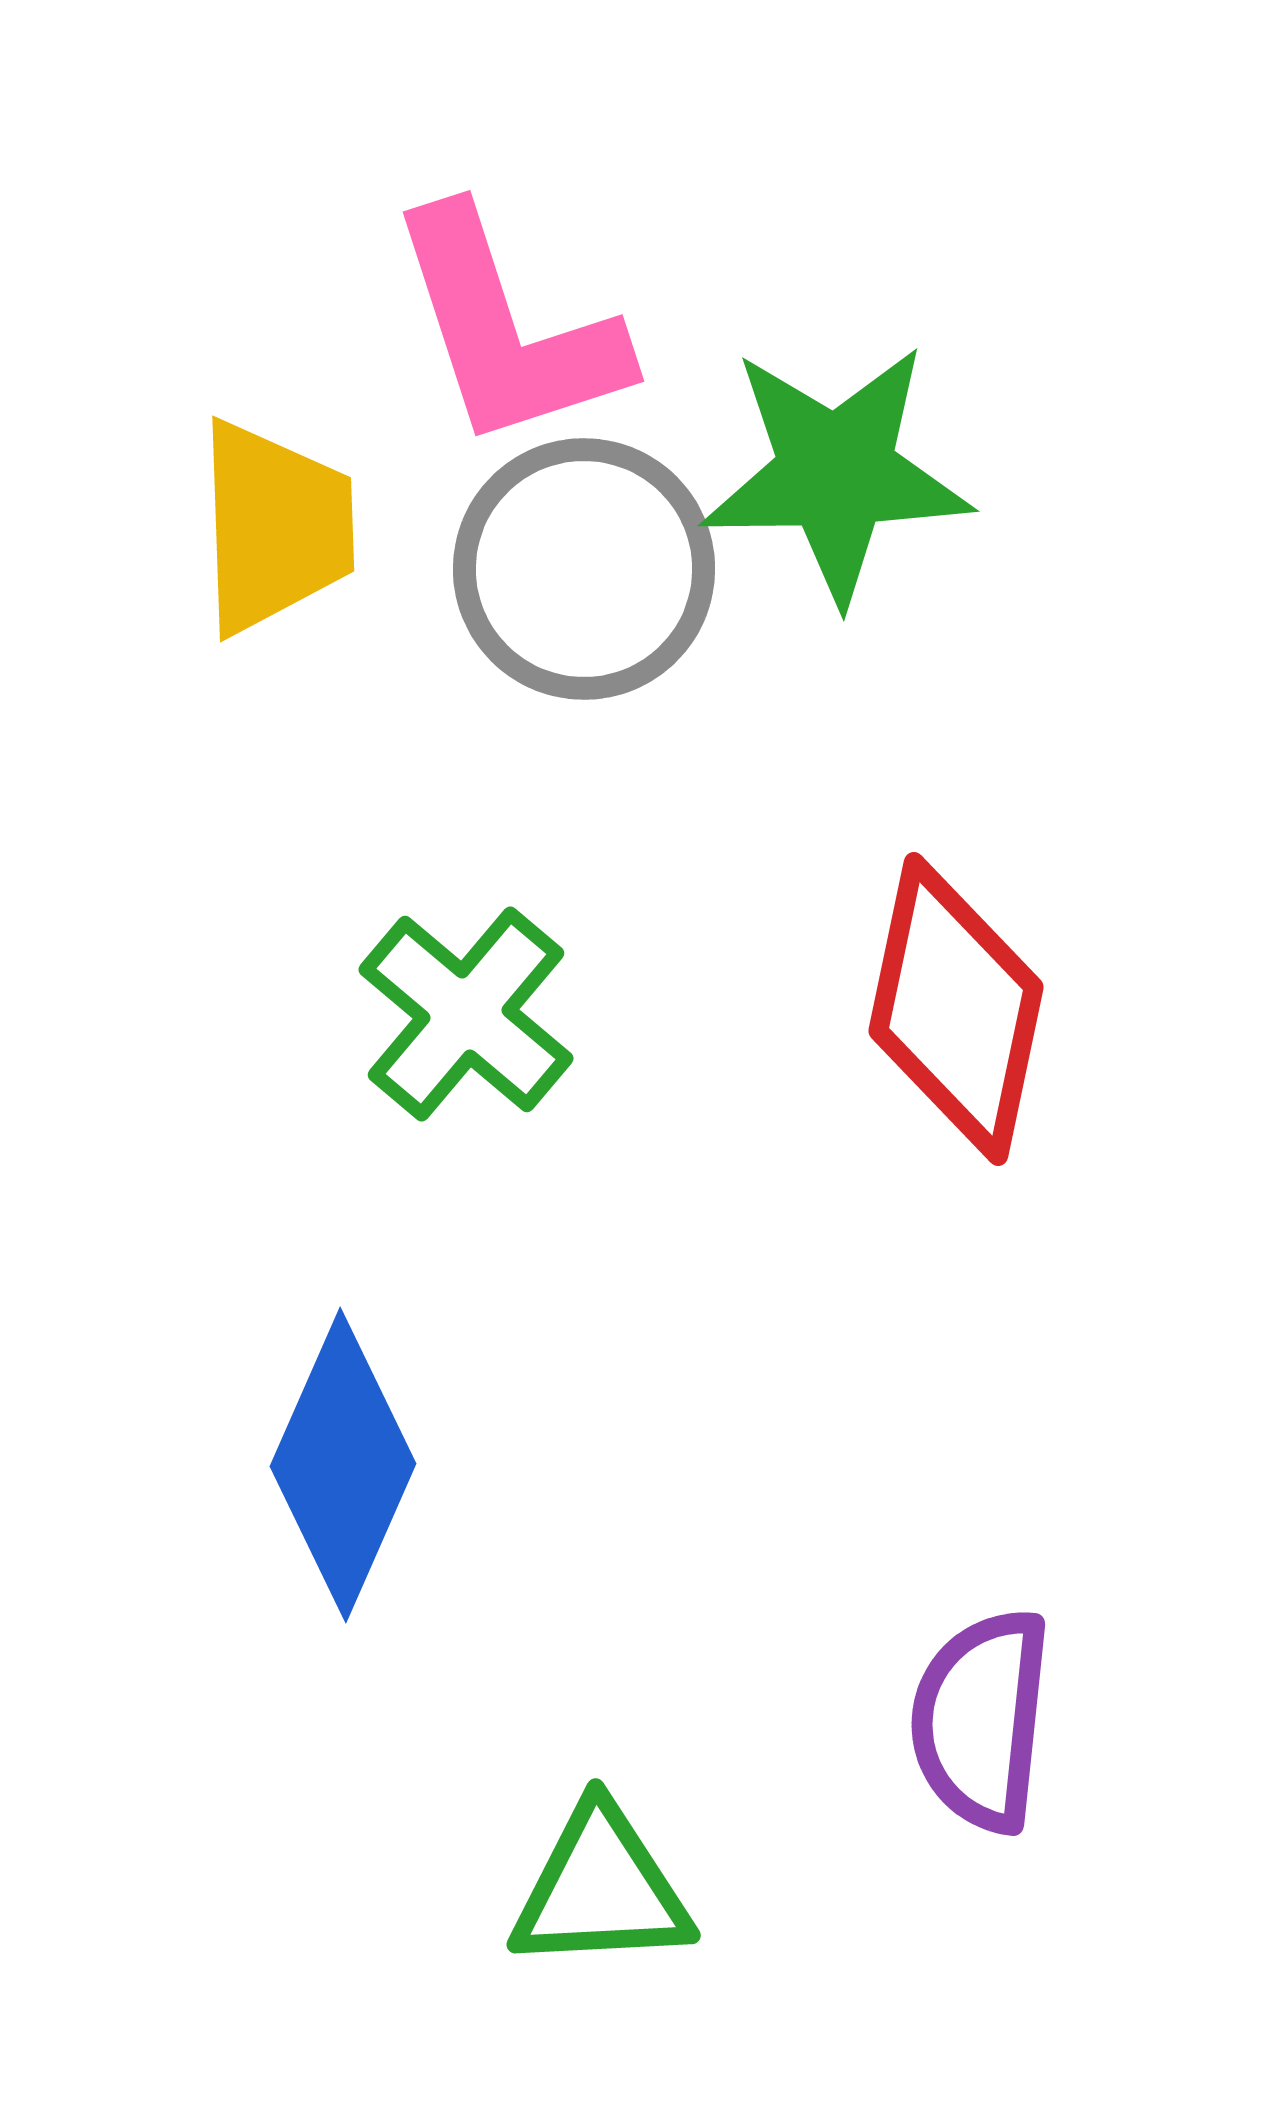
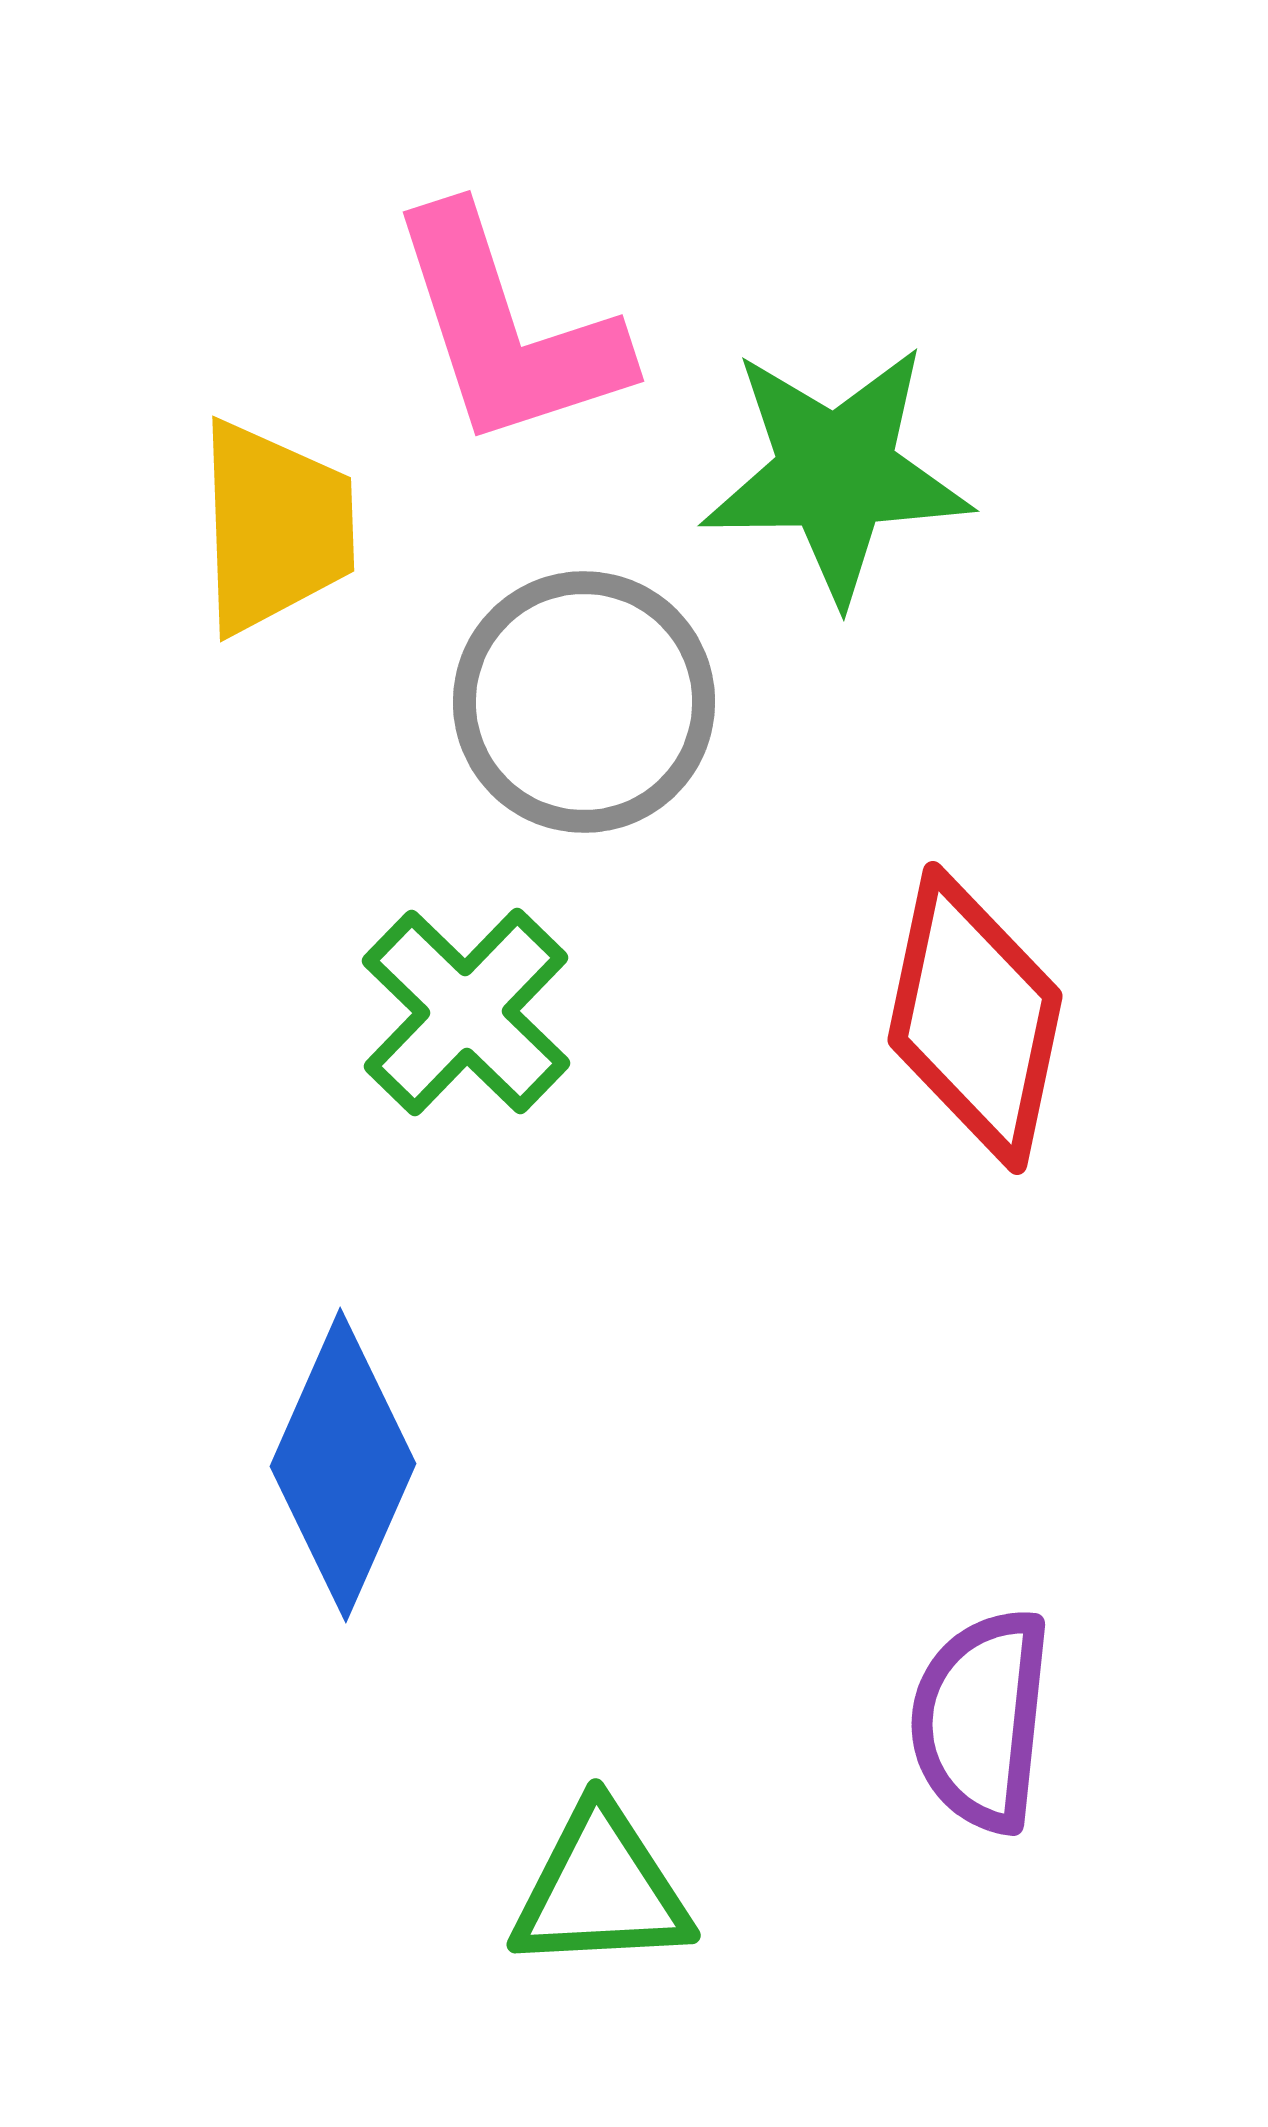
gray circle: moved 133 px down
red diamond: moved 19 px right, 9 px down
green cross: moved 2 px up; rotated 4 degrees clockwise
